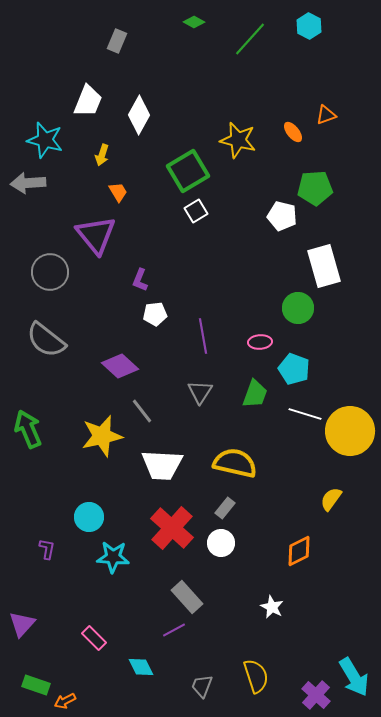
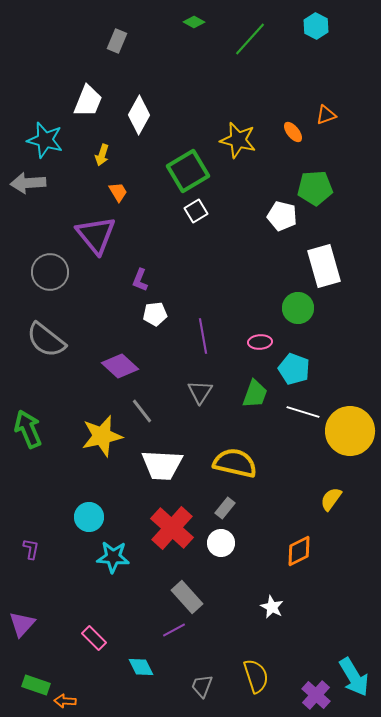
cyan hexagon at (309, 26): moved 7 px right
white line at (305, 414): moved 2 px left, 2 px up
purple L-shape at (47, 549): moved 16 px left
orange arrow at (65, 701): rotated 30 degrees clockwise
